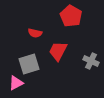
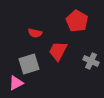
red pentagon: moved 6 px right, 5 px down
